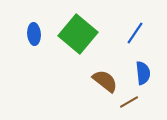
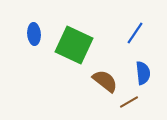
green square: moved 4 px left, 11 px down; rotated 15 degrees counterclockwise
